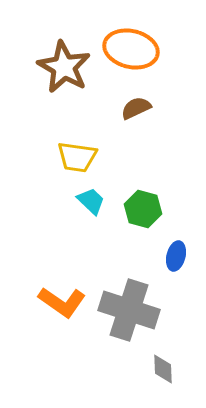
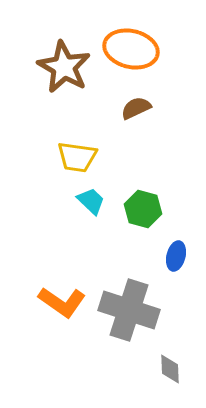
gray diamond: moved 7 px right
